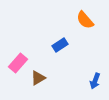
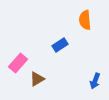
orange semicircle: rotated 36 degrees clockwise
brown triangle: moved 1 px left, 1 px down
